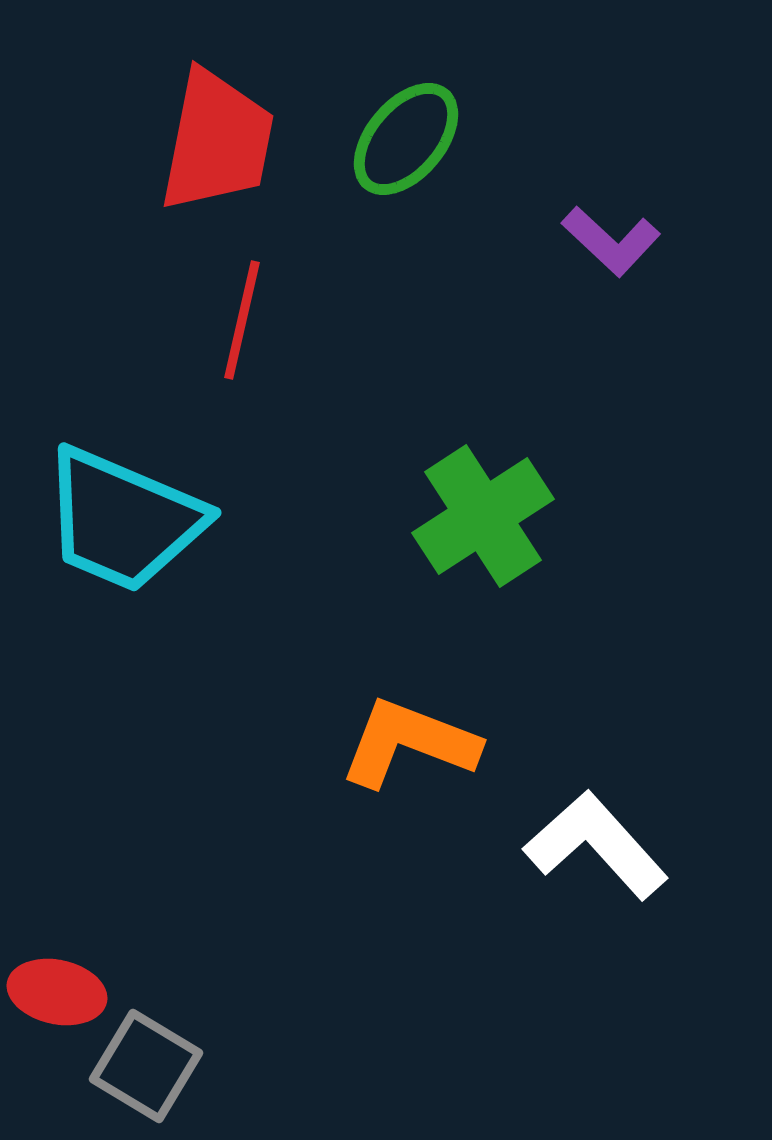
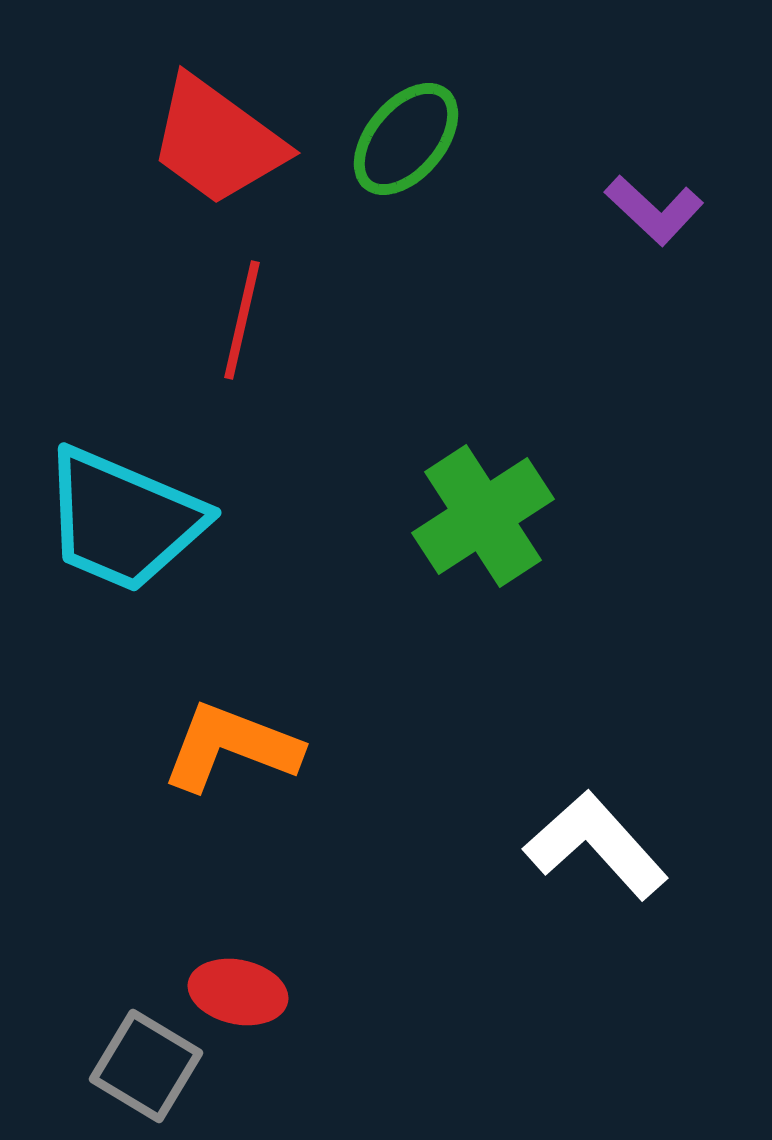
red trapezoid: rotated 115 degrees clockwise
purple L-shape: moved 43 px right, 31 px up
orange L-shape: moved 178 px left, 4 px down
red ellipse: moved 181 px right
